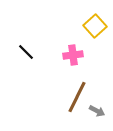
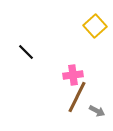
pink cross: moved 20 px down
